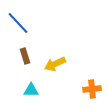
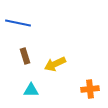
blue line: rotated 35 degrees counterclockwise
orange cross: moved 2 px left
